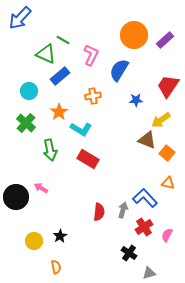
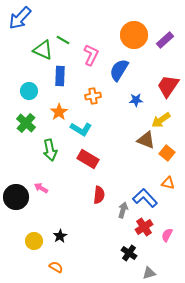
green triangle: moved 3 px left, 4 px up
blue rectangle: rotated 48 degrees counterclockwise
brown triangle: moved 1 px left
red semicircle: moved 17 px up
orange semicircle: rotated 48 degrees counterclockwise
